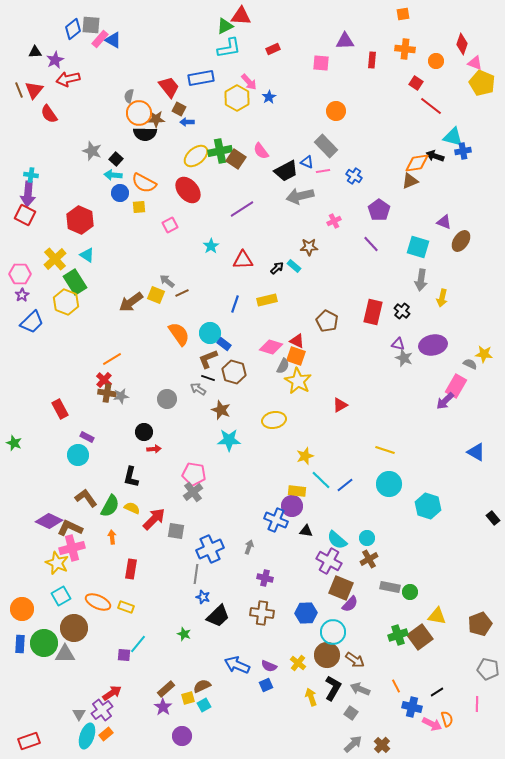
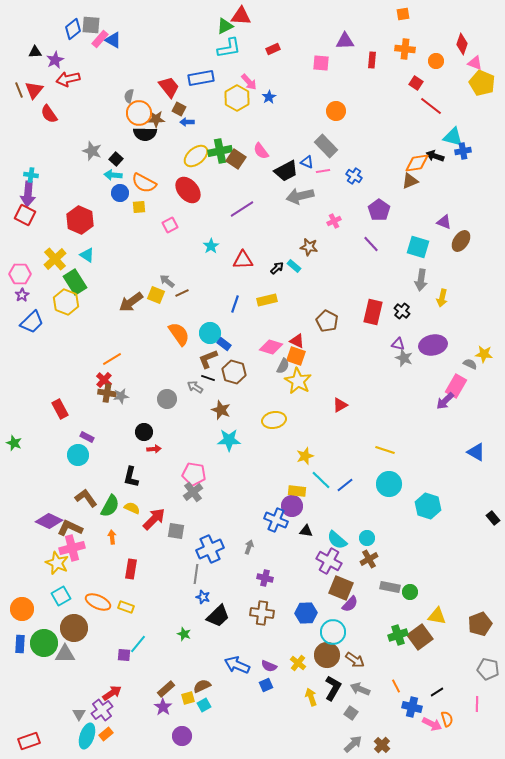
brown star at (309, 247): rotated 12 degrees clockwise
gray arrow at (198, 389): moved 3 px left, 2 px up
